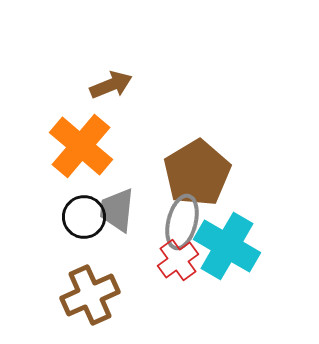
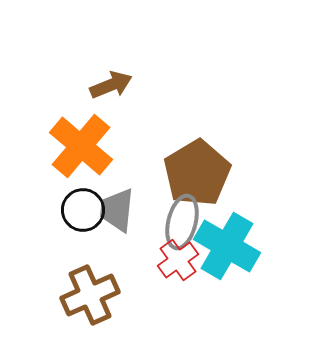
black circle: moved 1 px left, 7 px up
